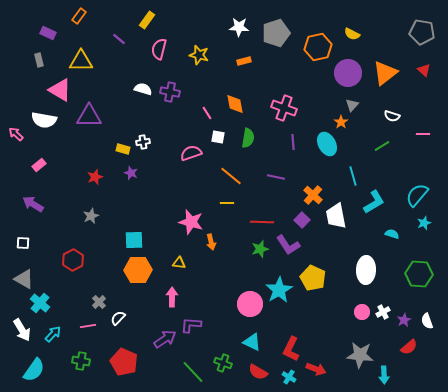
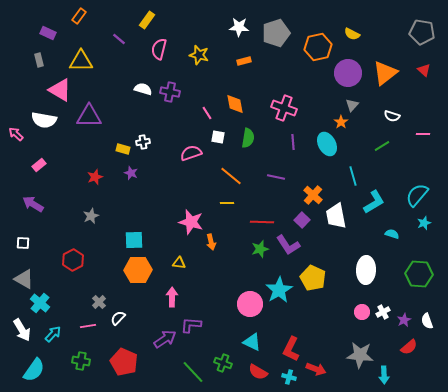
cyan cross at (289, 377): rotated 16 degrees counterclockwise
